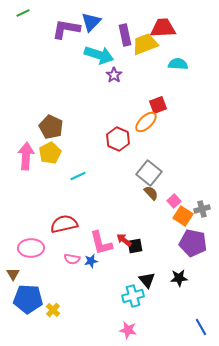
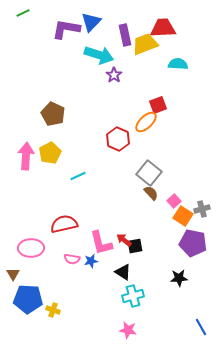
brown pentagon: moved 2 px right, 13 px up
black triangle: moved 24 px left, 8 px up; rotated 18 degrees counterclockwise
yellow cross: rotated 24 degrees counterclockwise
